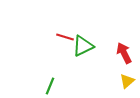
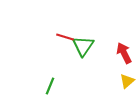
green triangle: rotated 30 degrees counterclockwise
